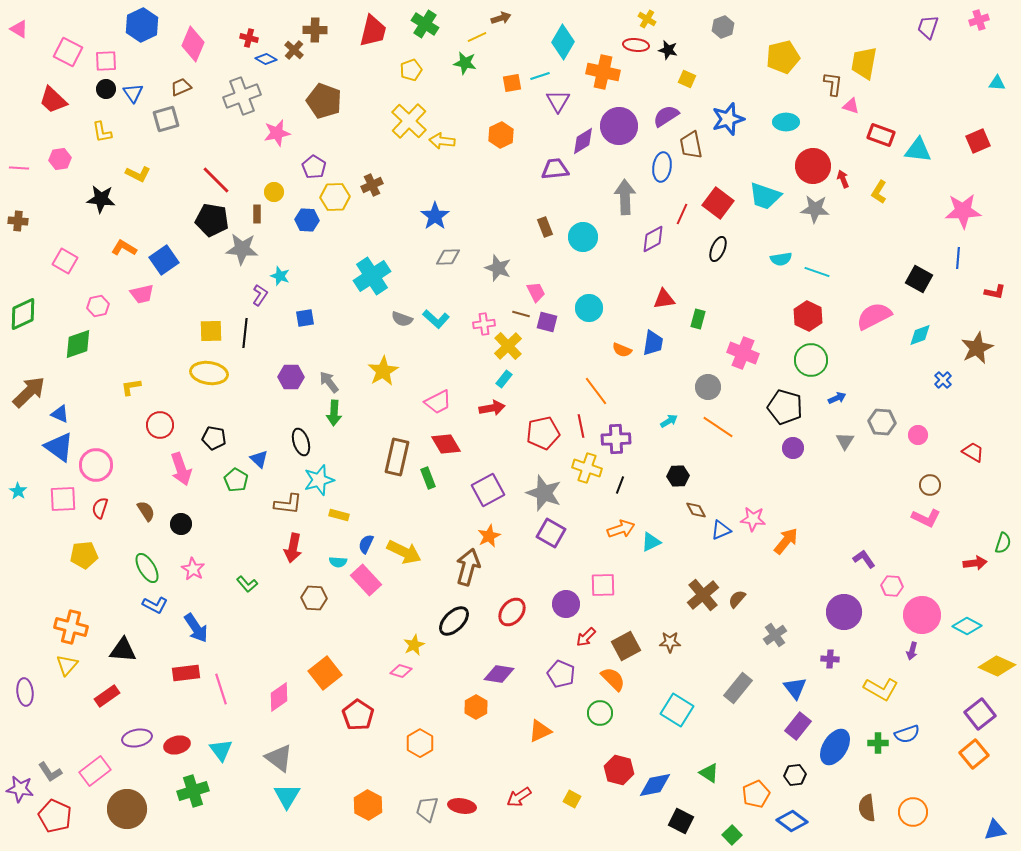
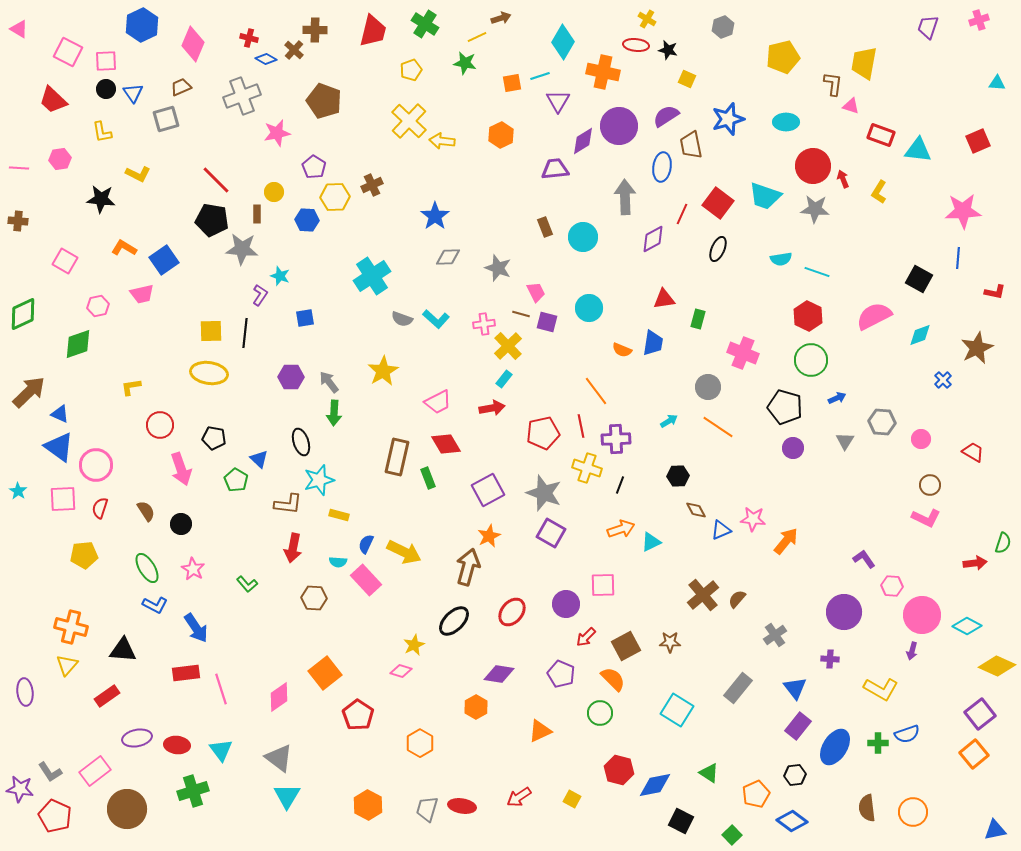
pink circle at (918, 435): moved 3 px right, 4 px down
red ellipse at (177, 745): rotated 20 degrees clockwise
